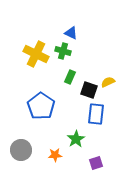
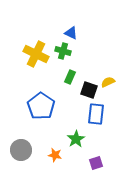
orange star: rotated 16 degrees clockwise
